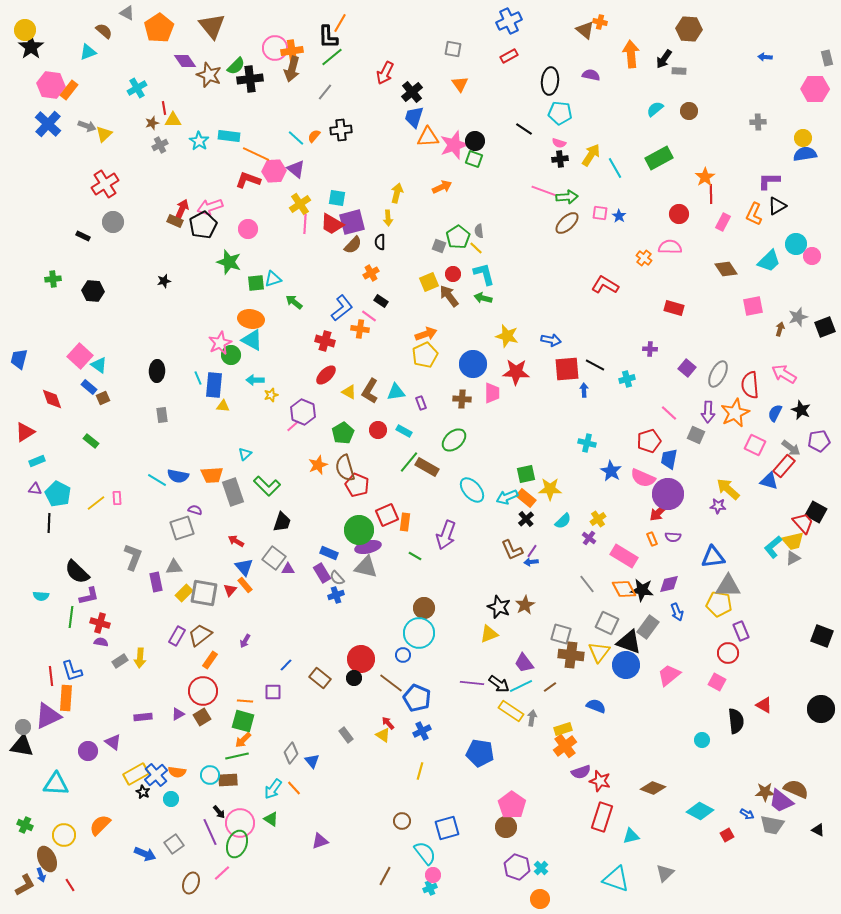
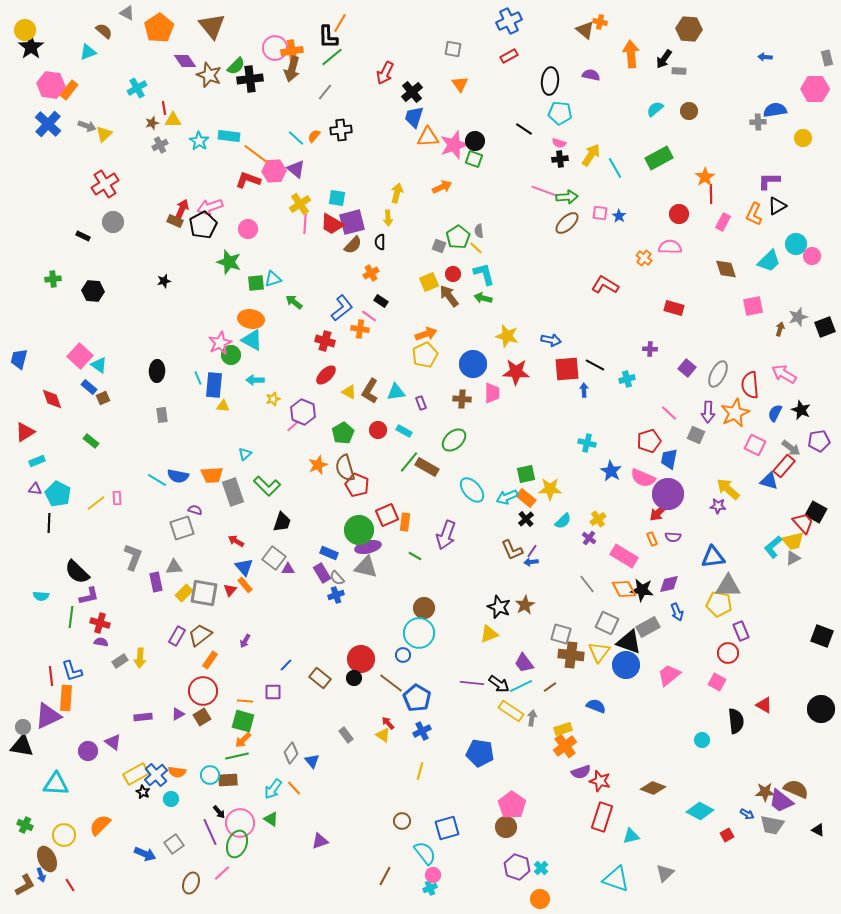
orange line at (256, 154): rotated 12 degrees clockwise
blue semicircle at (805, 154): moved 30 px left, 44 px up
brown diamond at (726, 269): rotated 15 degrees clockwise
yellow star at (271, 395): moved 2 px right, 4 px down
gray rectangle at (648, 627): rotated 25 degrees clockwise
blue pentagon at (417, 698): rotated 8 degrees clockwise
